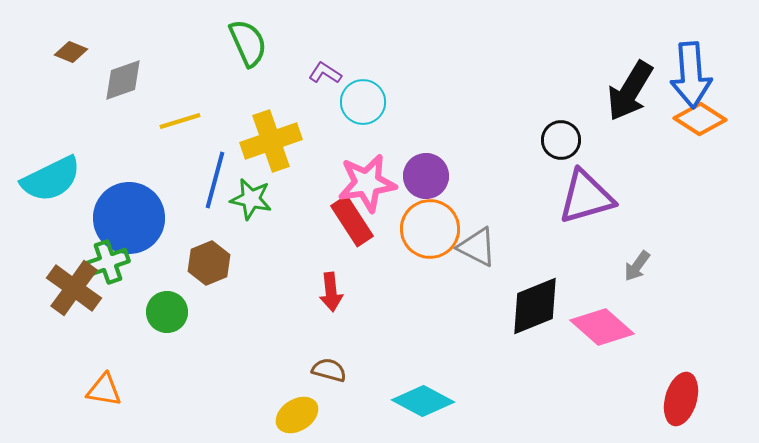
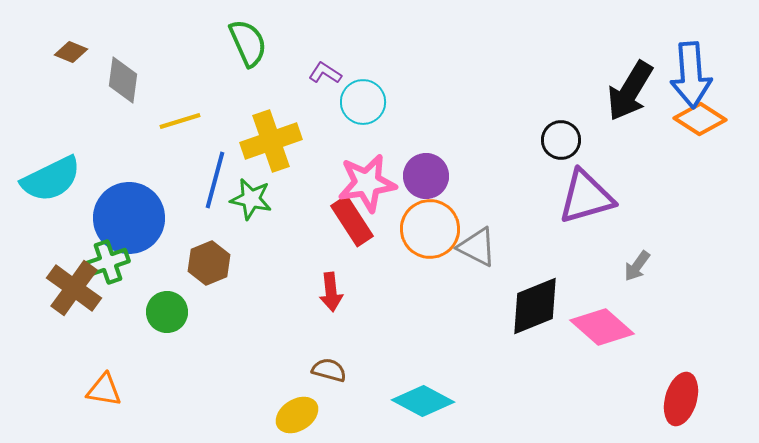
gray diamond: rotated 63 degrees counterclockwise
